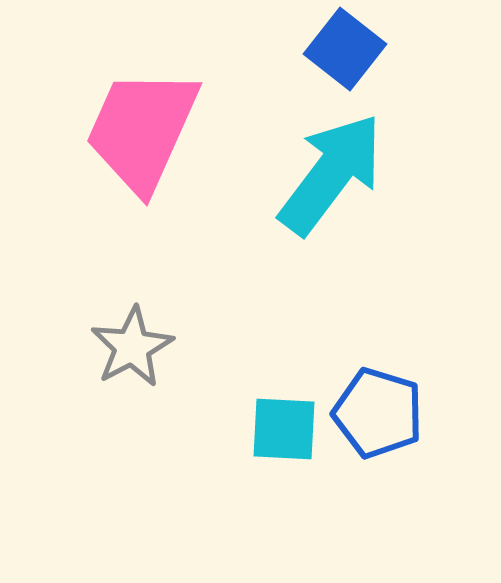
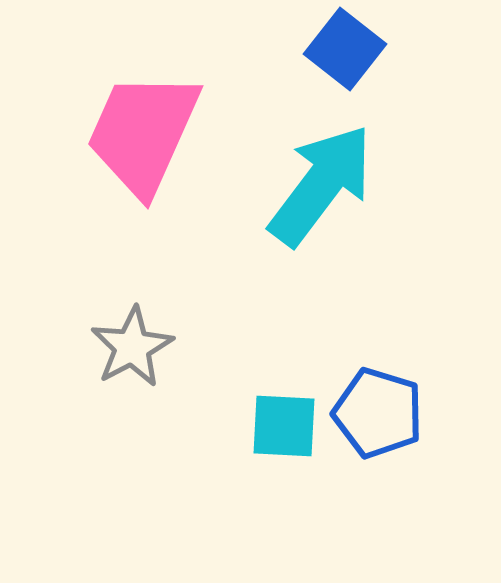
pink trapezoid: moved 1 px right, 3 px down
cyan arrow: moved 10 px left, 11 px down
cyan square: moved 3 px up
